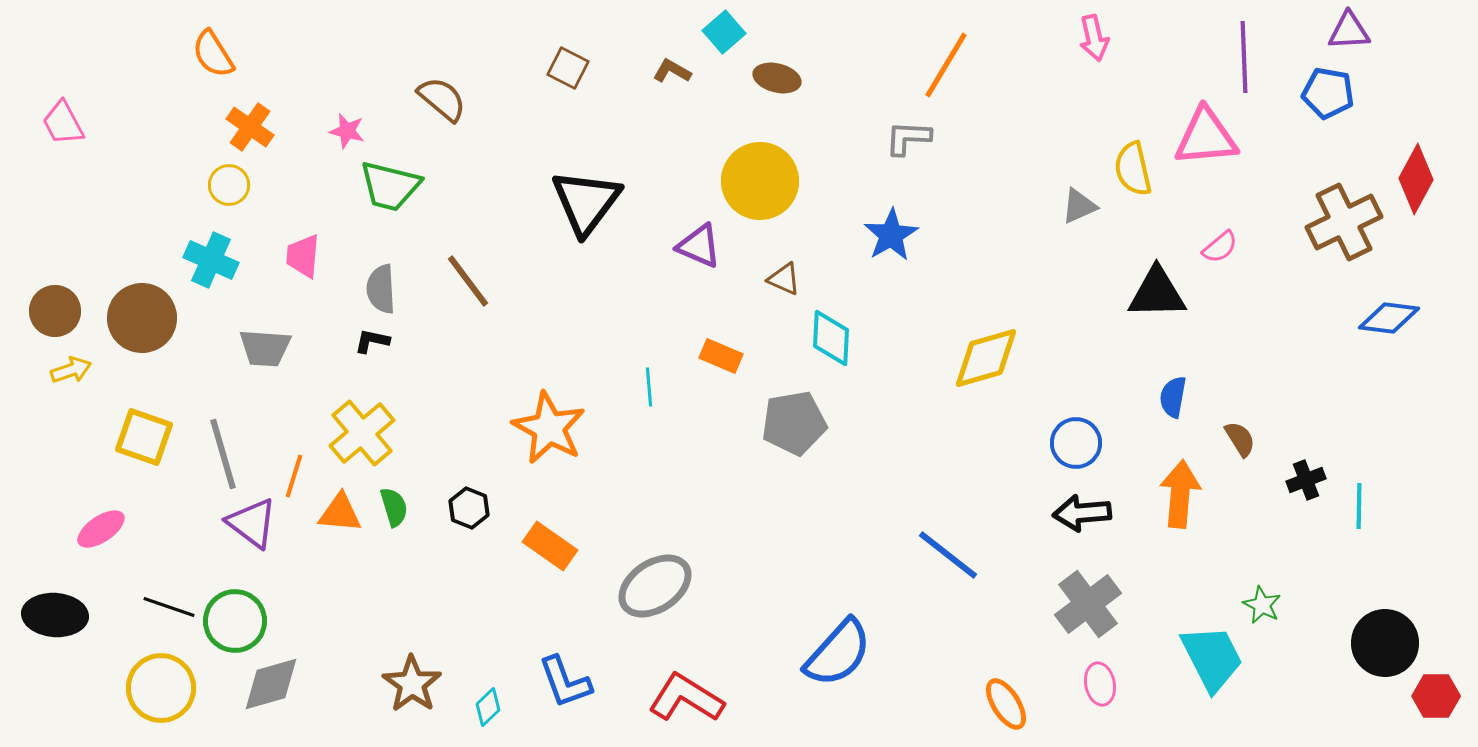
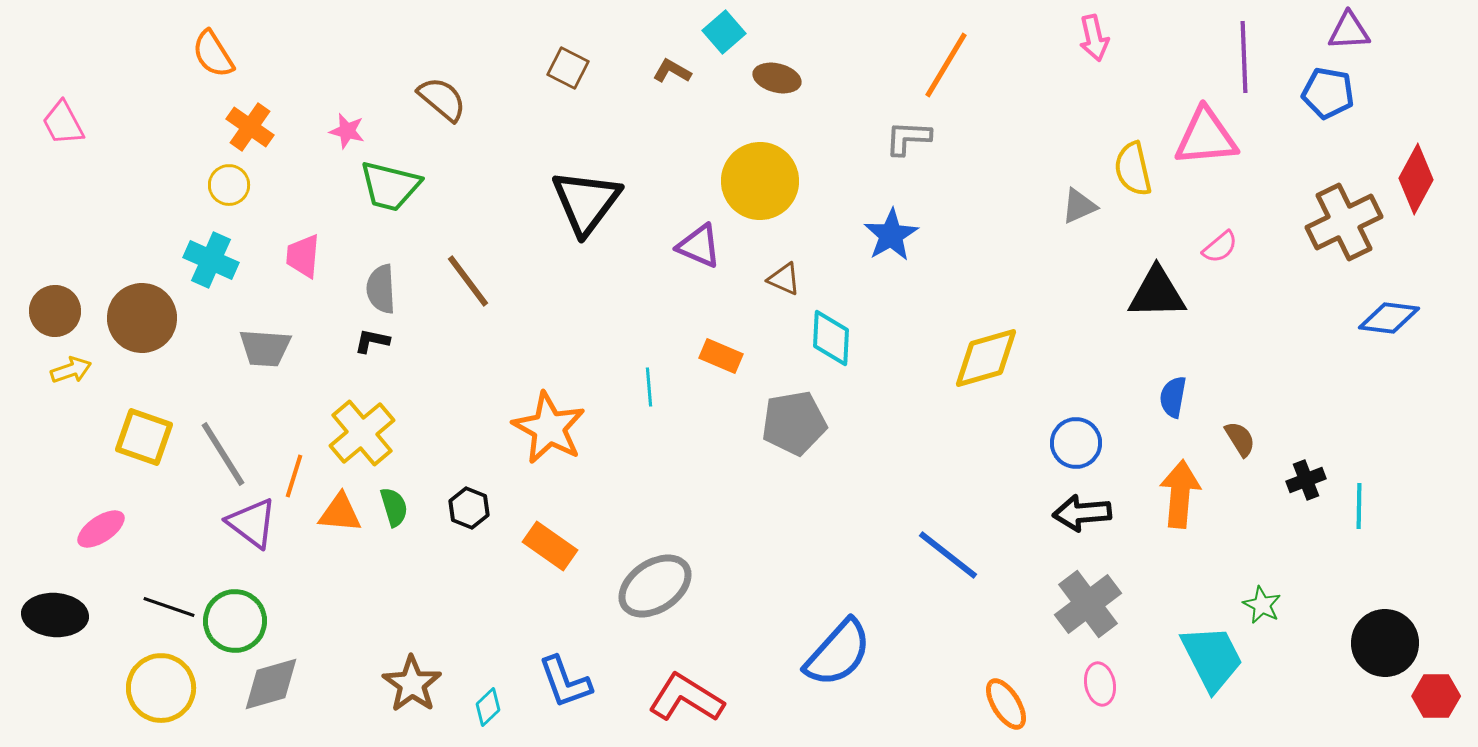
gray line at (223, 454): rotated 16 degrees counterclockwise
